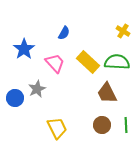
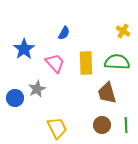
yellow rectangle: moved 2 px left, 1 px down; rotated 45 degrees clockwise
brown trapezoid: rotated 10 degrees clockwise
